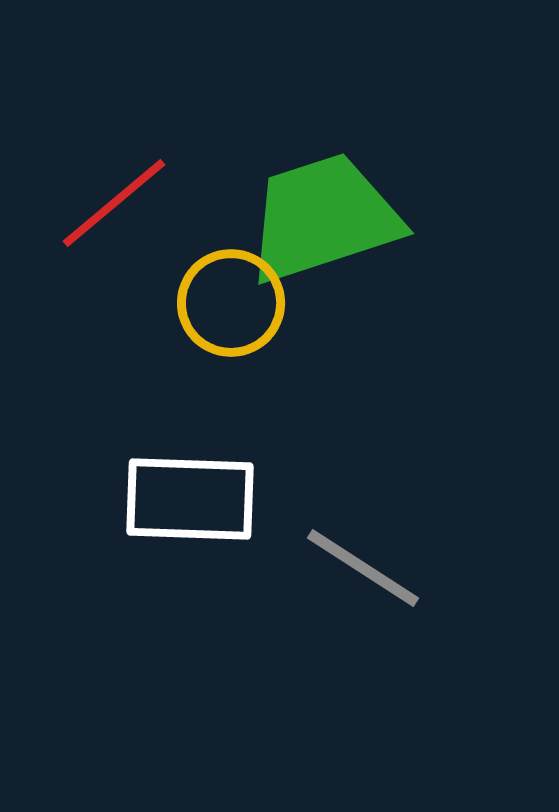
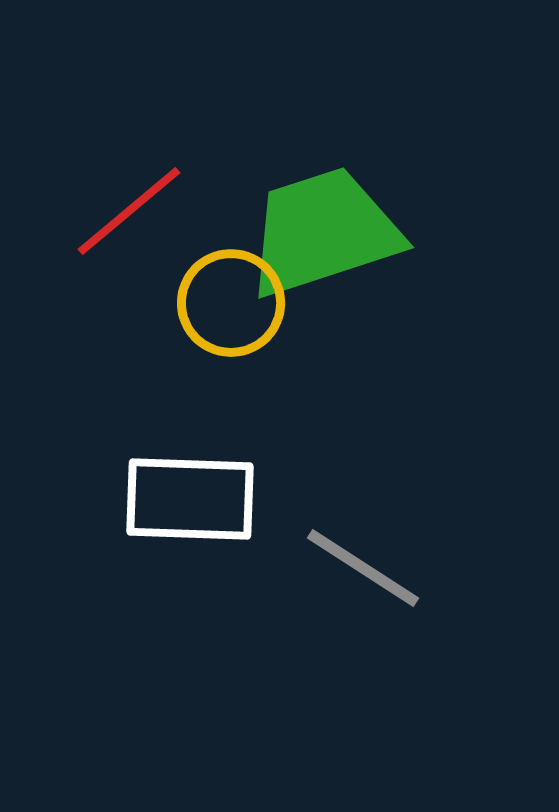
red line: moved 15 px right, 8 px down
green trapezoid: moved 14 px down
